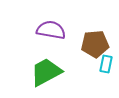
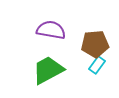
cyan rectangle: moved 9 px left, 1 px down; rotated 24 degrees clockwise
green trapezoid: moved 2 px right, 2 px up
